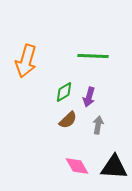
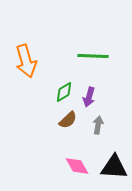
orange arrow: rotated 32 degrees counterclockwise
